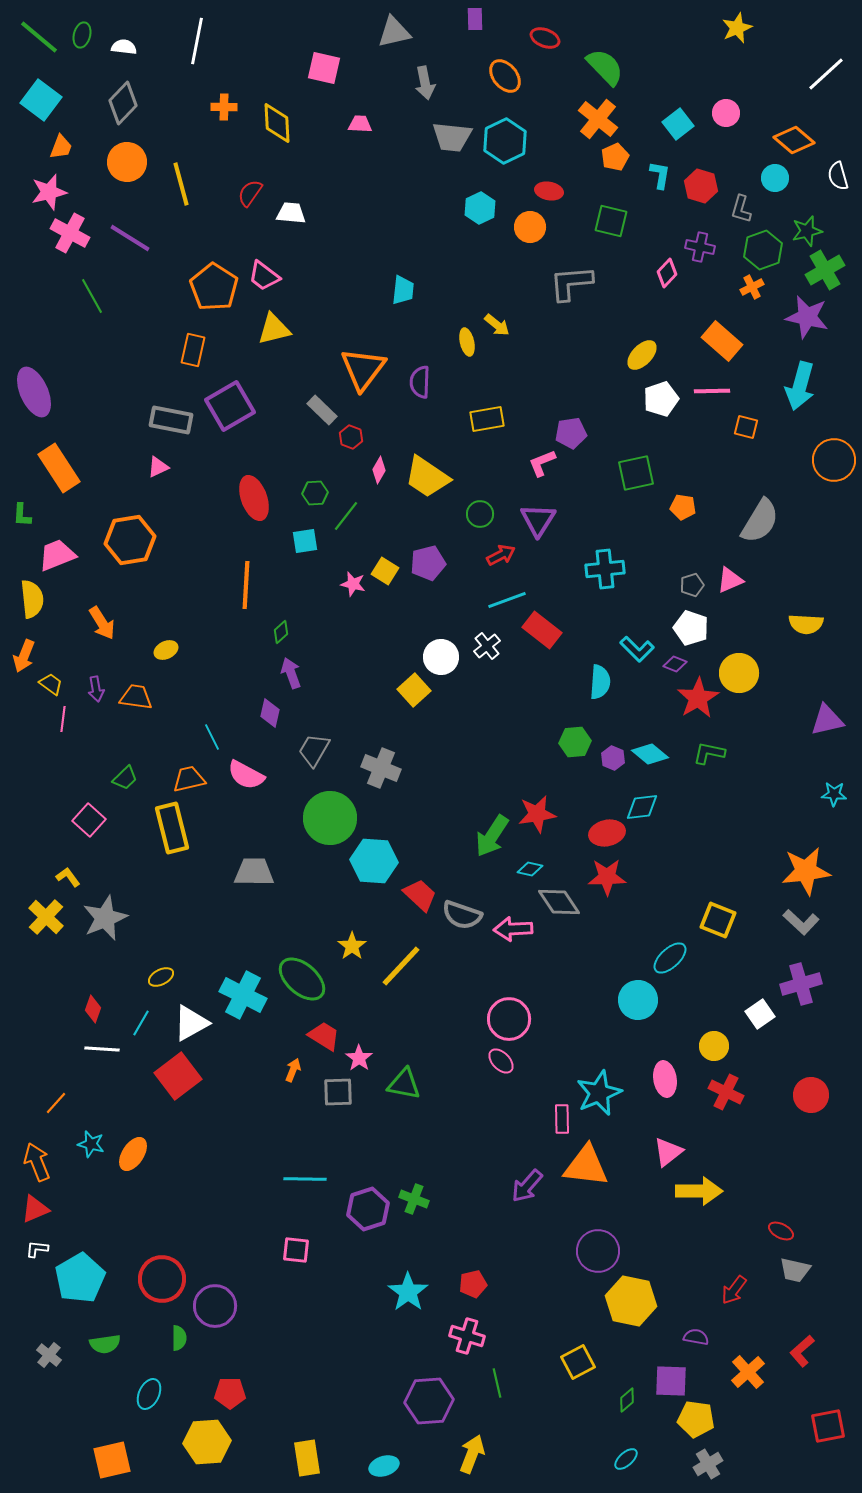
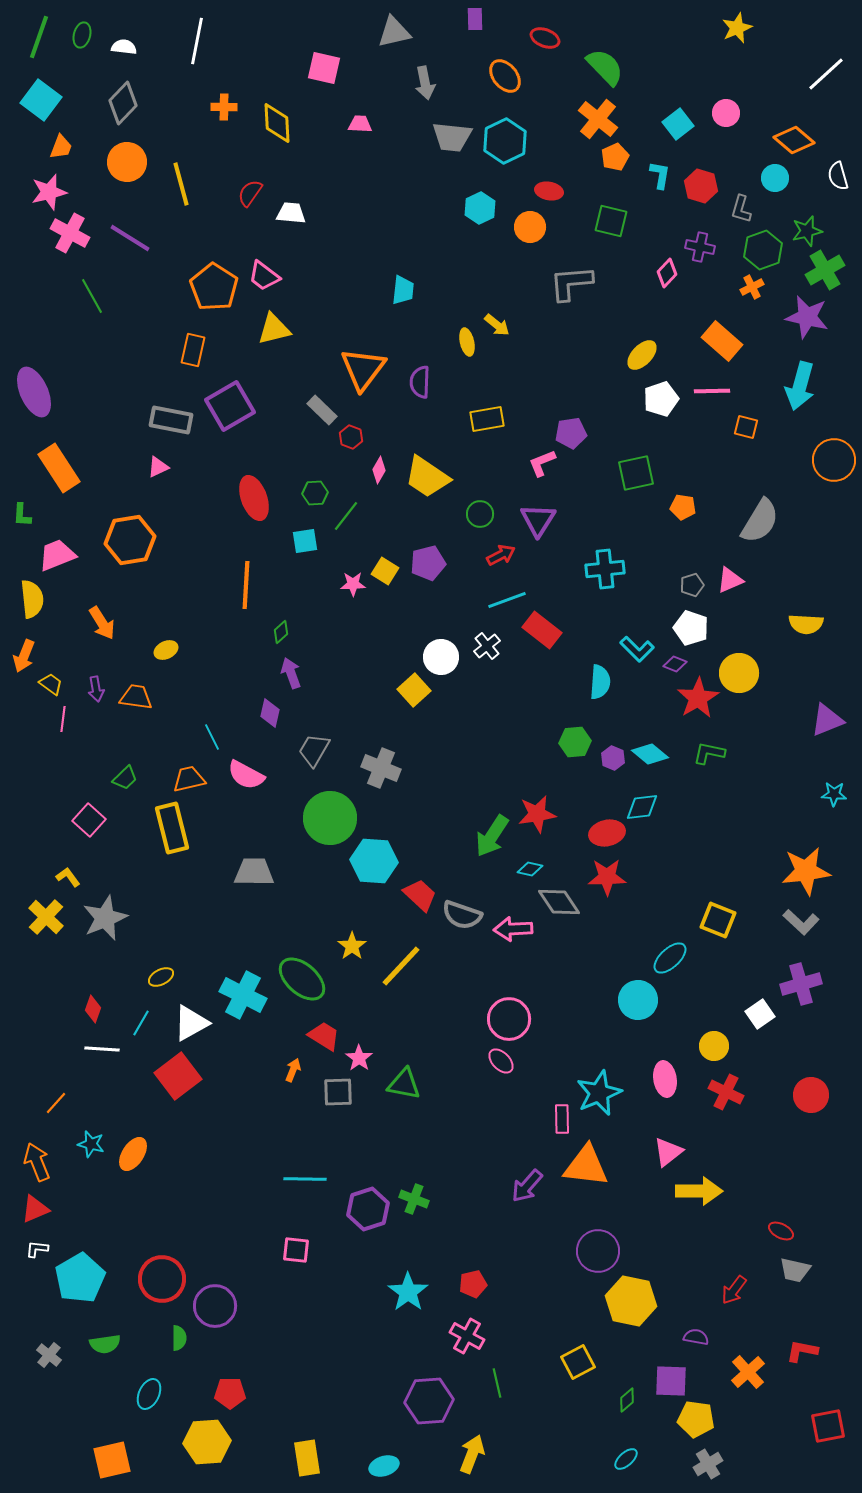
green line at (39, 37): rotated 69 degrees clockwise
pink star at (353, 584): rotated 15 degrees counterclockwise
purple triangle at (827, 720): rotated 9 degrees counterclockwise
pink cross at (467, 1336): rotated 12 degrees clockwise
red L-shape at (802, 1351): rotated 52 degrees clockwise
